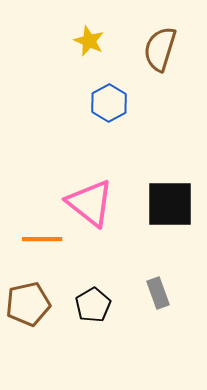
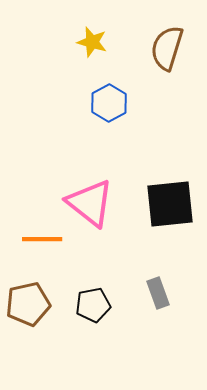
yellow star: moved 3 px right, 1 px down; rotated 8 degrees counterclockwise
brown semicircle: moved 7 px right, 1 px up
black square: rotated 6 degrees counterclockwise
black pentagon: rotated 20 degrees clockwise
